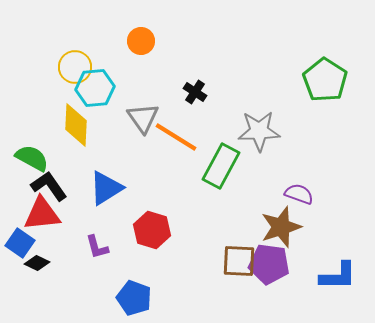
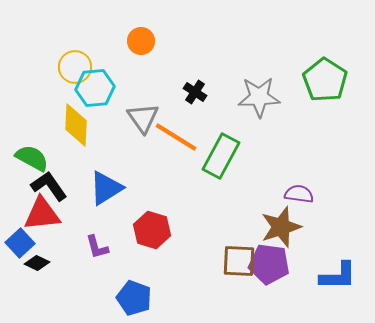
gray star: moved 34 px up
green rectangle: moved 10 px up
purple semicircle: rotated 12 degrees counterclockwise
blue square: rotated 12 degrees clockwise
